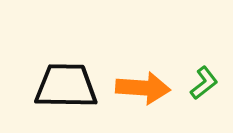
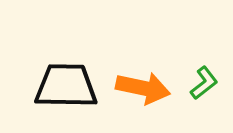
orange arrow: rotated 8 degrees clockwise
